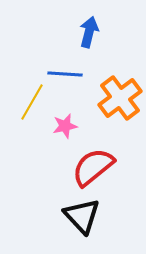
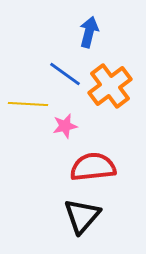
blue line: rotated 32 degrees clockwise
orange cross: moved 10 px left, 12 px up
yellow line: moved 4 px left, 2 px down; rotated 63 degrees clockwise
red semicircle: rotated 33 degrees clockwise
black triangle: rotated 24 degrees clockwise
